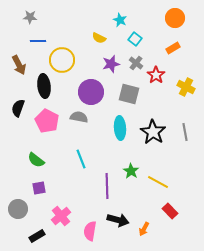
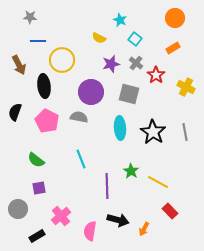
black semicircle: moved 3 px left, 4 px down
